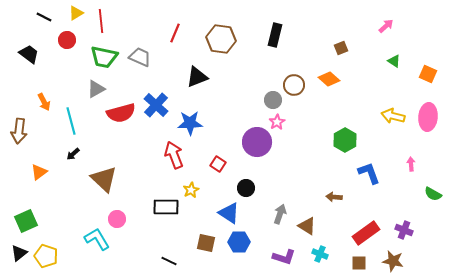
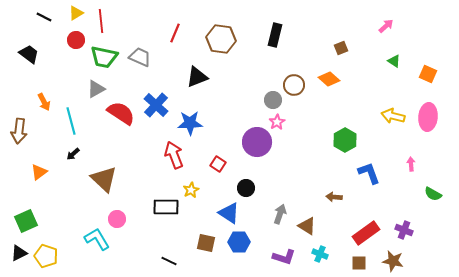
red circle at (67, 40): moved 9 px right
red semicircle at (121, 113): rotated 132 degrees counterclockwise
black triangle at (19, 253): rotated 12 degrees clockwise
